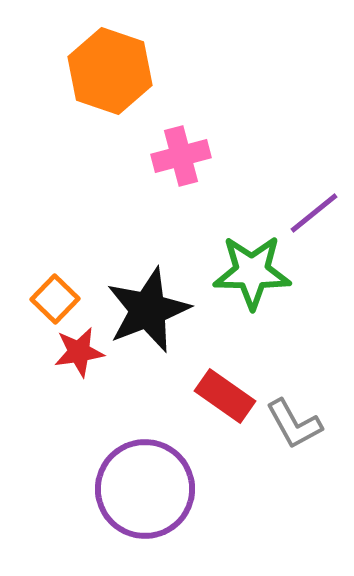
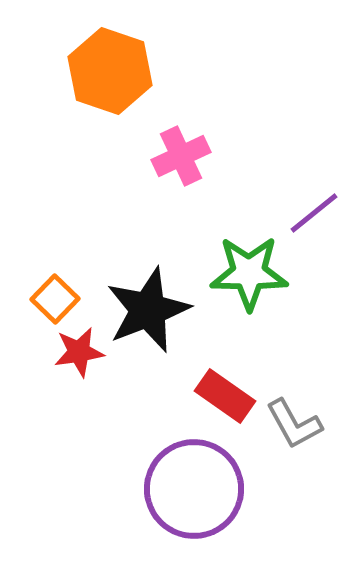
pink cross: rotated 10 degrees counterclockwise
green star: moved 3 px left, 1 px down
purple circle: moved 49 px right
